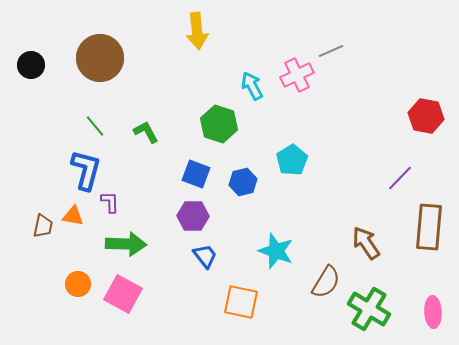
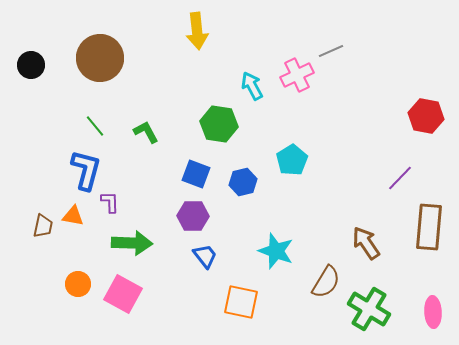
green hexagon: rotated 9 degrees counterclockwise
green arrow: moved 6 px right, 1 px up
